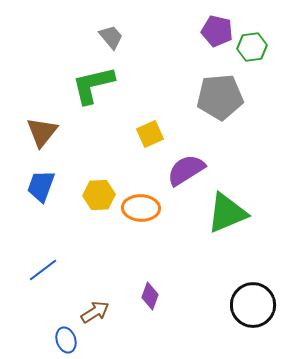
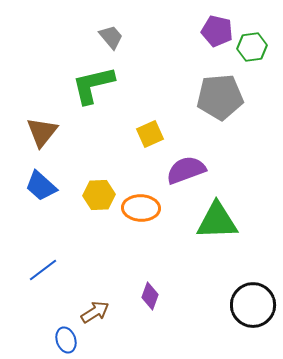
purple semicircle: rotated 12 degrees clockwise
blue trapezoid: rotated 68 degrees counterclockwise
green triangle: moved 10 px left, 8 px down; rotated 21 degrees clockwise
